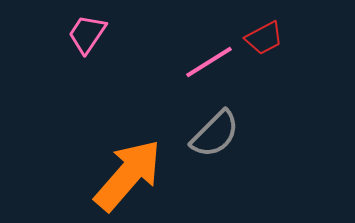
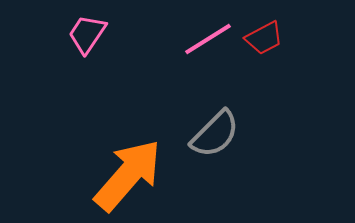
pink line: moved 1 px left, 23 px up
